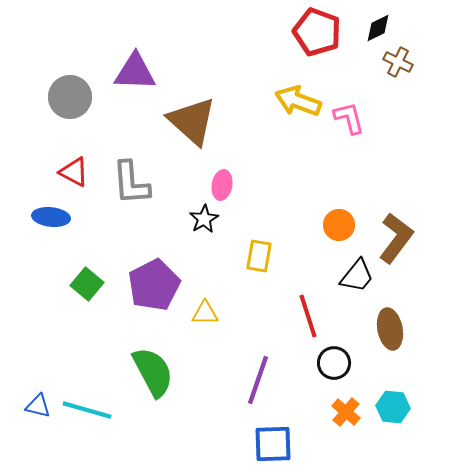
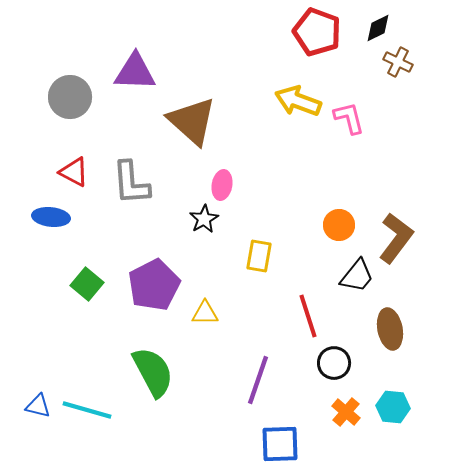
blue square: moved 7 px right
